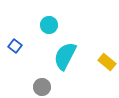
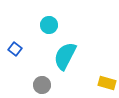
blue square: moved 3 px down
yellow rectangle: moved 21 px down; rotated 24 degrees counterclockwise
gray circle: moved 2 px up
